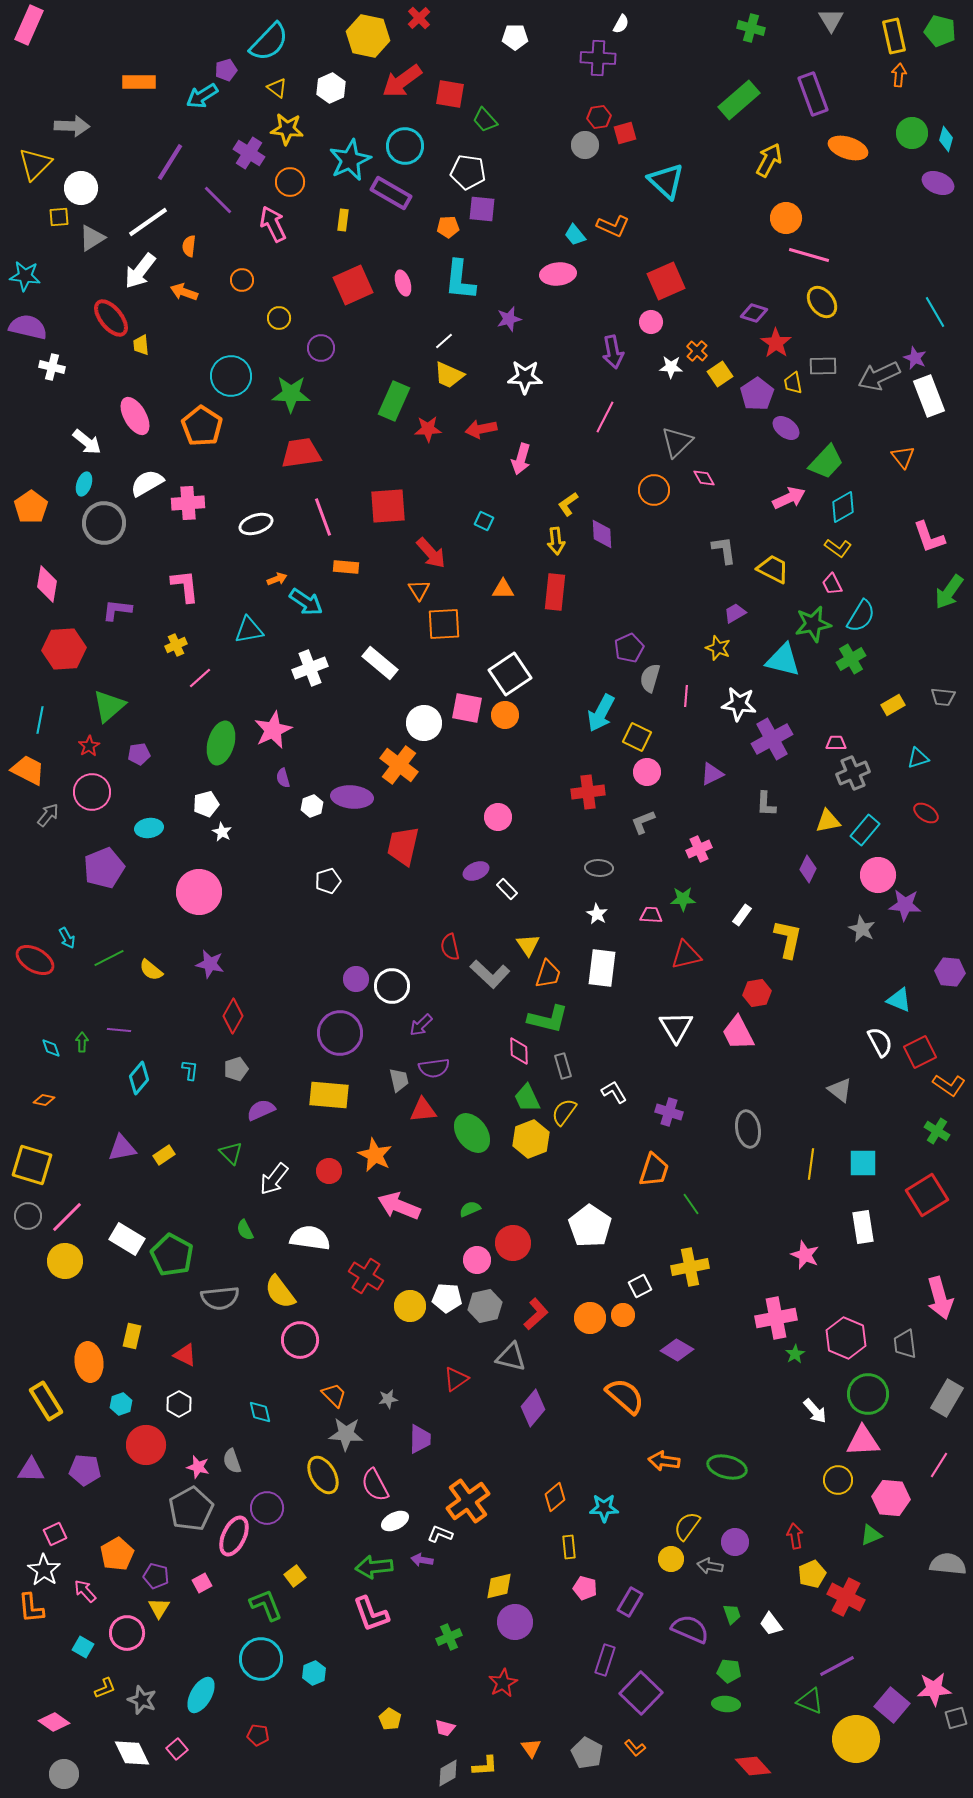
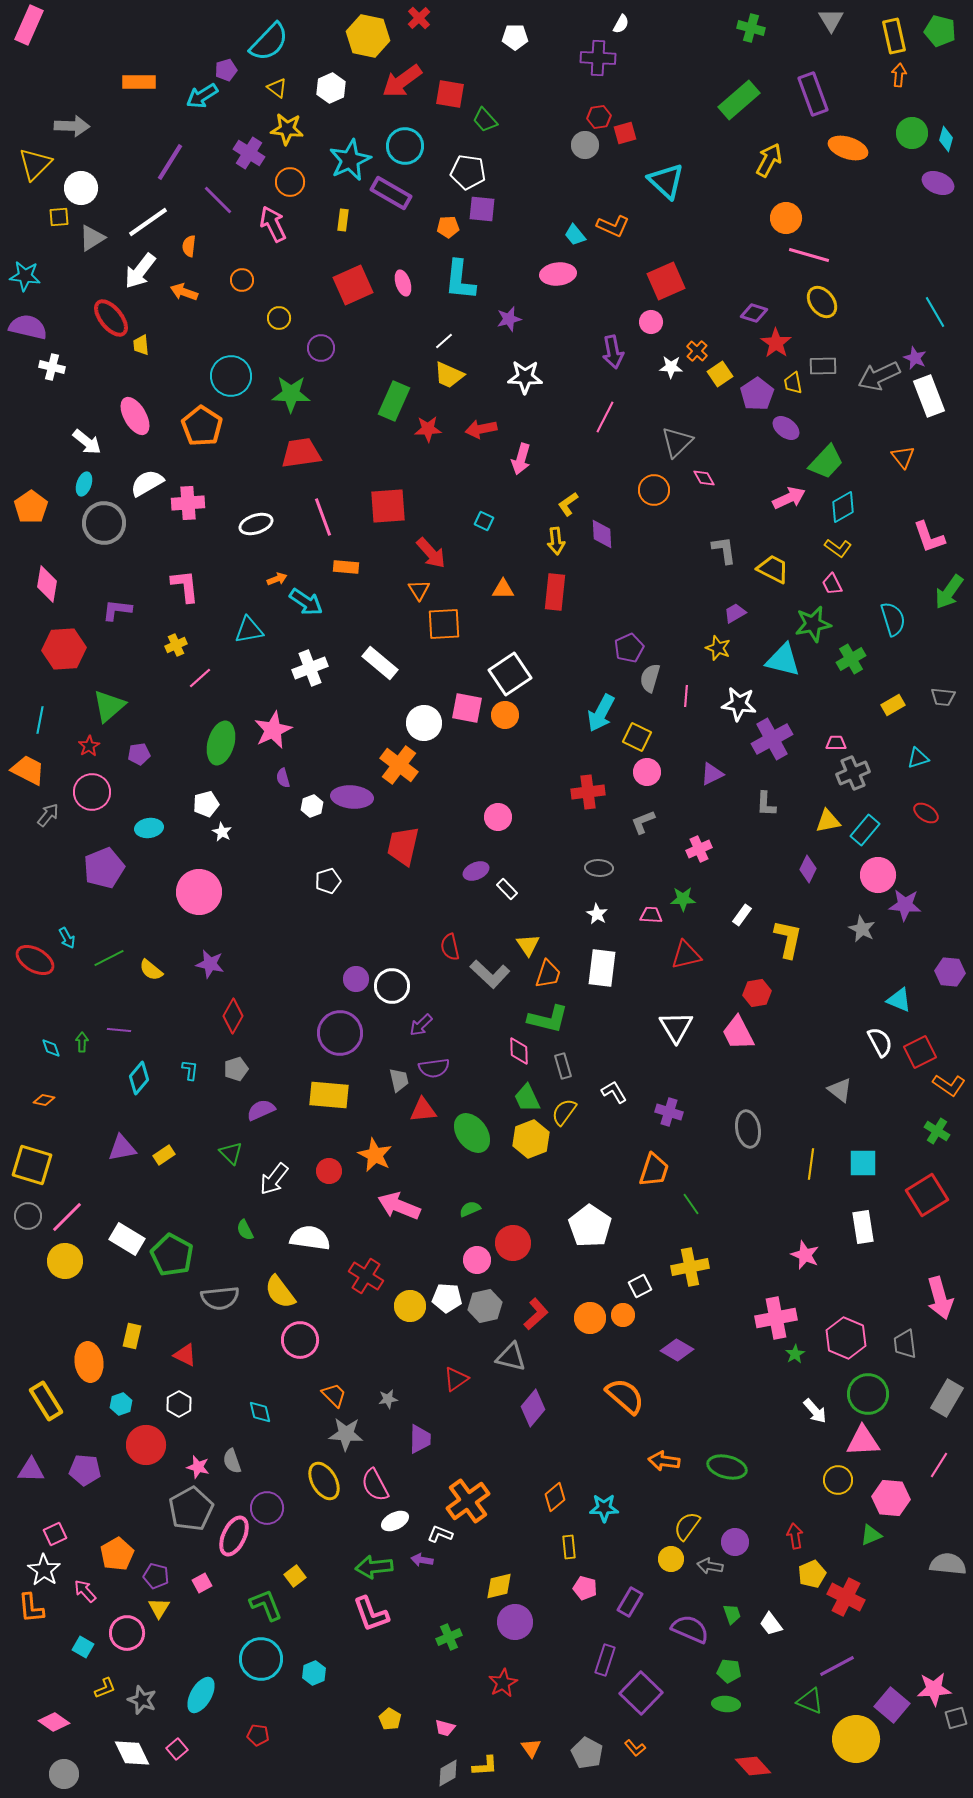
cyan semicircle at (861, 616): moved 32 px right, 3 px down; rotated 48 degrees counterclockwise
yellow ellipse at (323, 1475): moved 1 px right, 6 px down
